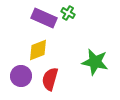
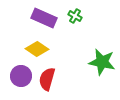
green cross: moved 7 px right, 3 px down
yellow diamond: moved 1 px left, 1 px up; rotated 55 degrees clockwise
green star: moved 7 px right
red semicircle: moved 3 px left
